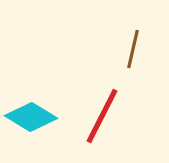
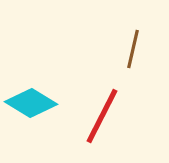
cyan diamond: moved 14 px up
